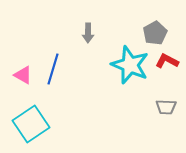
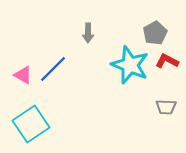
blue line: rotated 28 degrees clockwise
